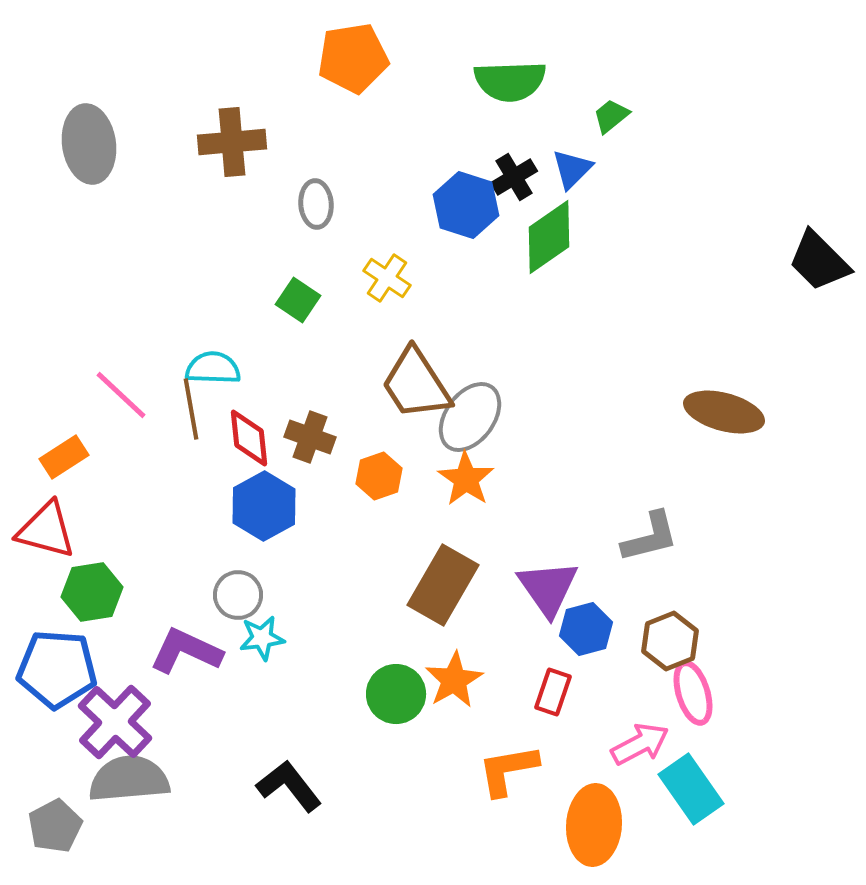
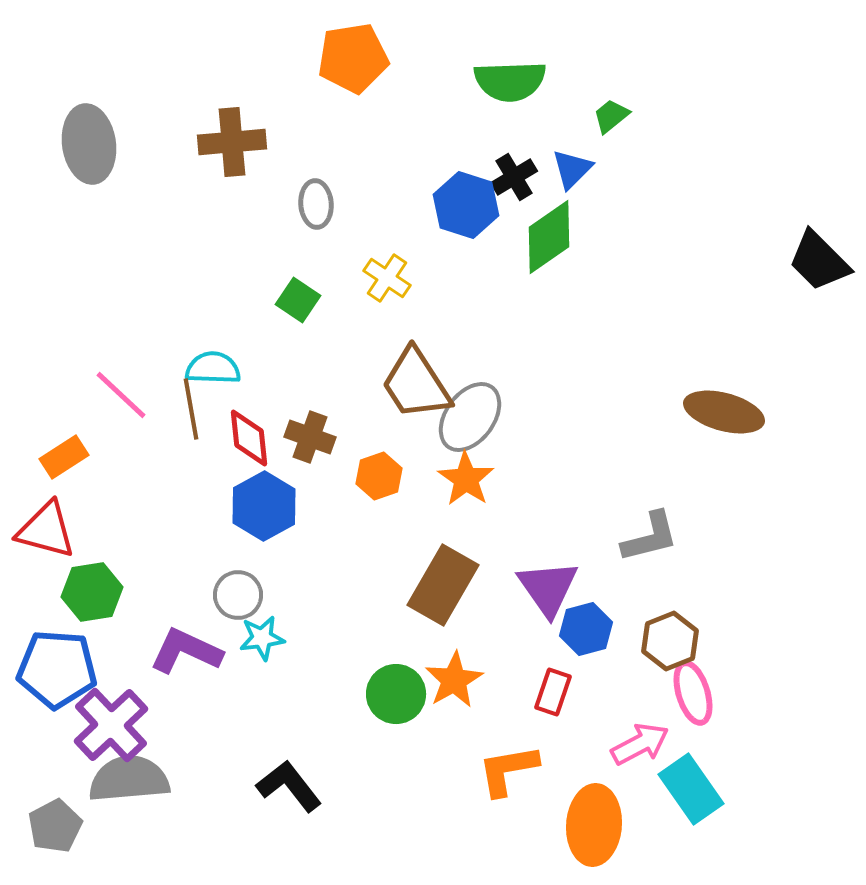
purple cross at (115, 722): moved 4 px left, 3 px down; rotated 4 degrees clockwise
